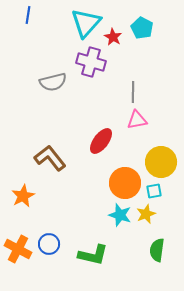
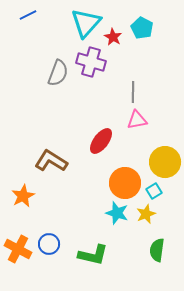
blue line: rotated 54 degrees clockwise
gray semicircle: moved 5 px right, 9 px up; rotated 56 degrees counterclockwise
brown L-shape: moved 1 px right, 3 px down; rotated 20 degrees counterclockwise
yellow circle: moved 4 px right
cyan square: rotated 21 degrees counterclockwise
cyan star: moved 3 px left, 2 px up
